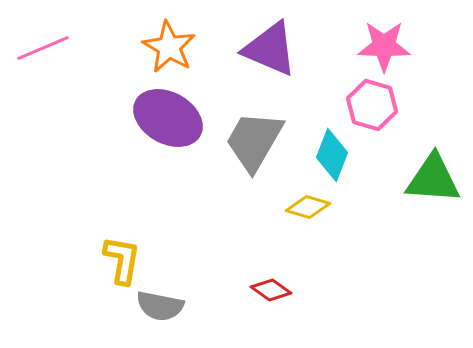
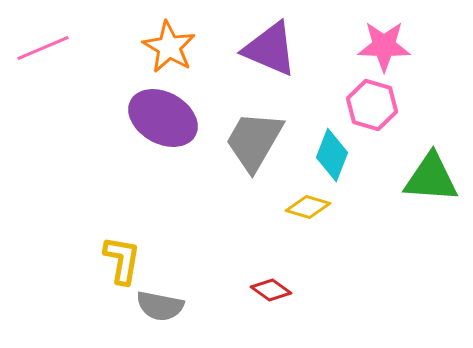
purple ellipse: moved 5 px left
green triangle: moved 2 px left, 1 px up
